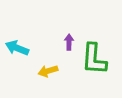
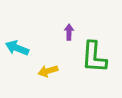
purple arrow: moved 10 px up
green L-shape: moved 2 px up
